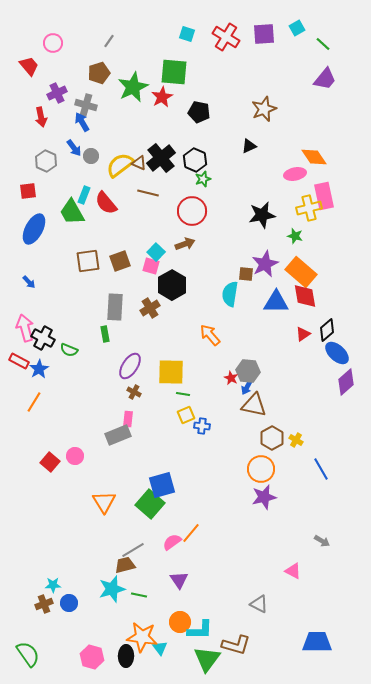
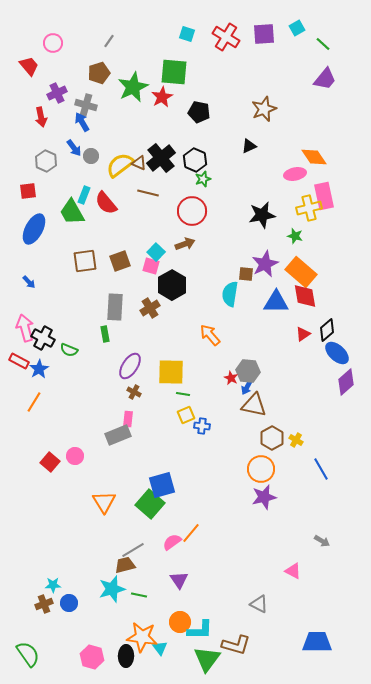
brown square at (88, 261): moved 3 px left
